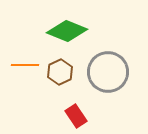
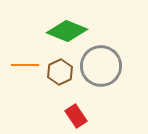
gray circle: moved 7 px left, 6 px up
